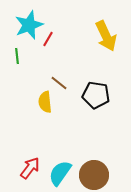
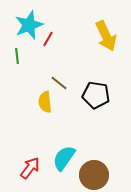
cyan semicircle: moved 4 px right, 15 px up
